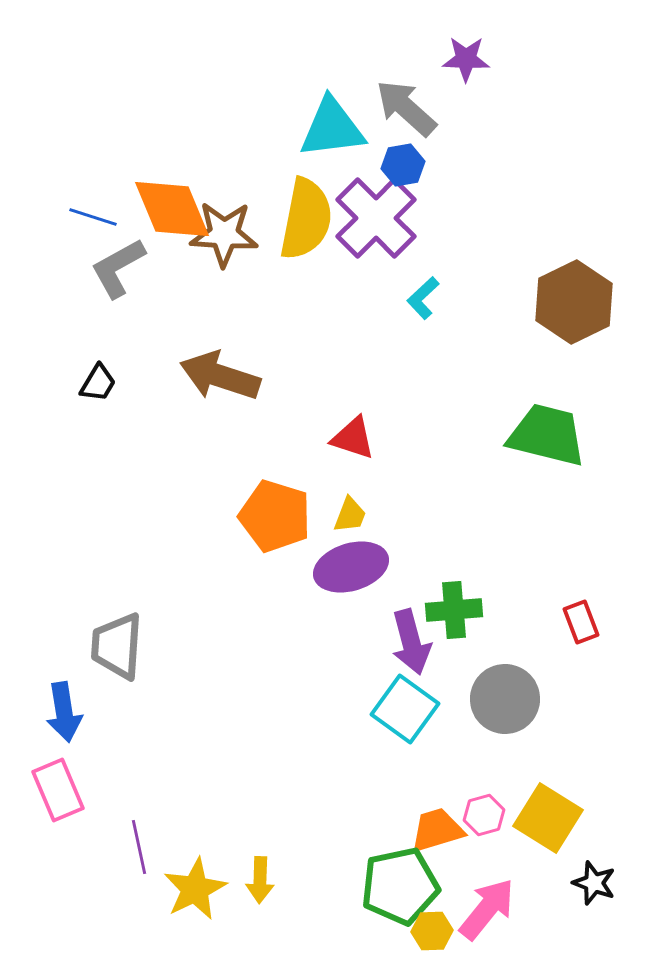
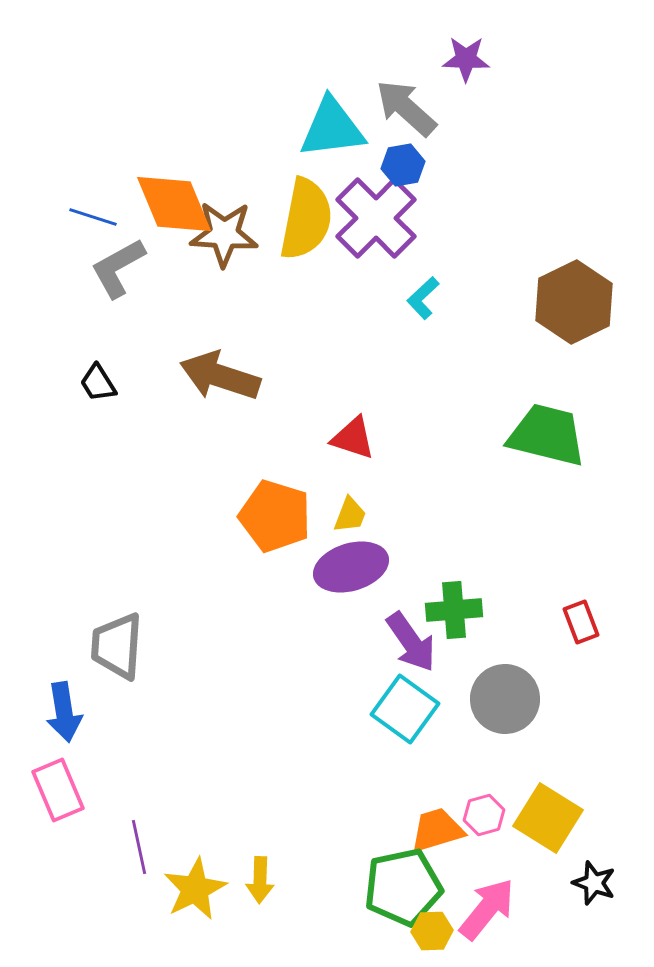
orange diamond: moved 2 px right, 5 px up
black trapezoid: rotated 117 degrees clockwise
purple arrow: rotated 20 degrees counterclockwise
green pentagon: moved 3 px right, 1 px down
